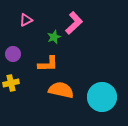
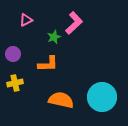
yellow cross: moved 4 px right
orange semicircle: moved 10 px down
